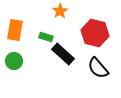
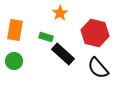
orange star: moved 2 px down
